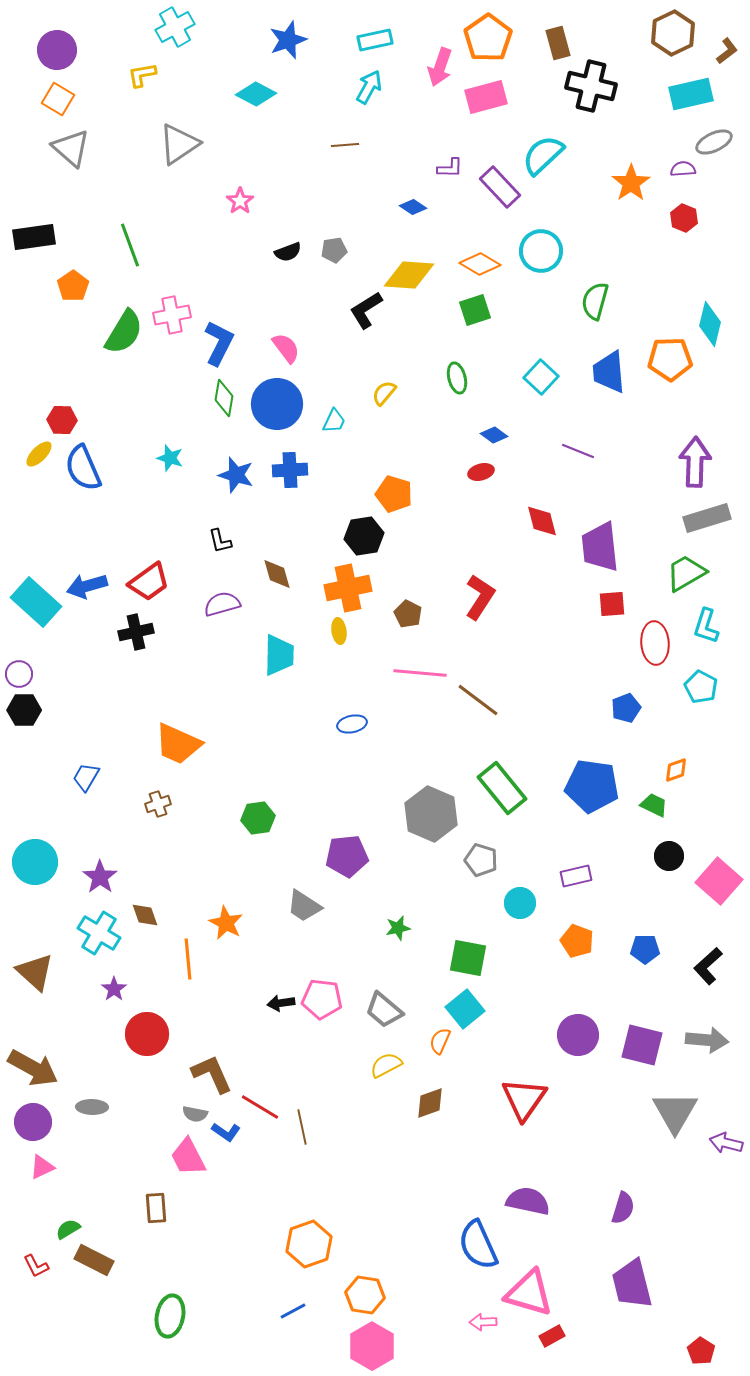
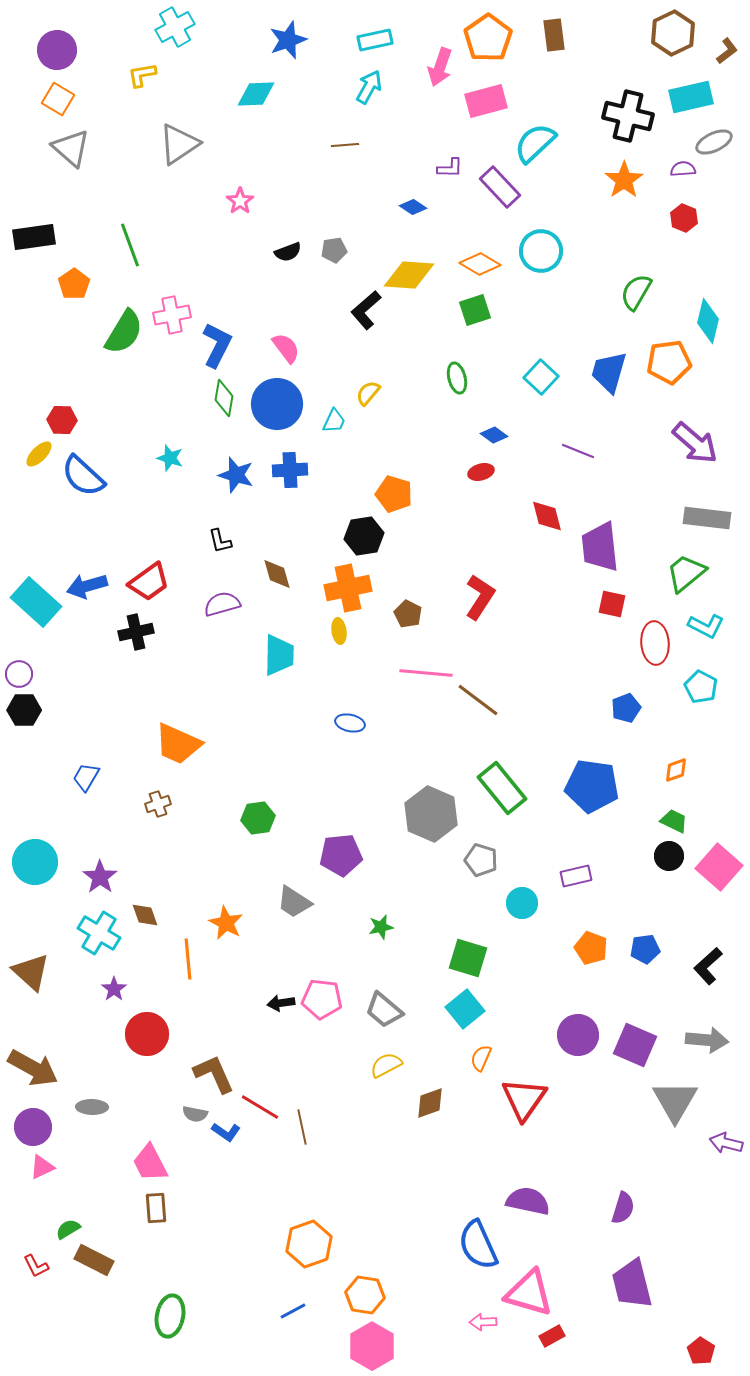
brown rectangle at (558, 43): moved 4 px left, 8 px up; rotated 8 degrees clockwise
black cross at (591, 86): moved 37 px right, 30 px down
cyan diamond at (256, 94): rotated 30 degrees counterclockwise
cyan rectangle at (691, 94): moved 3 px down
pink rectangle at (486, 97): moved 4 px down
cyan semicircle at (543, 155): moved 8 px left, 12 px up
orange star at (631, 183): moved 7 px left, 3 px up
orange pentagon at (73, 286): moved 1 px right, 2 px up
green semicircle at (595, 301): moved 41 px right, 9 px up; rotated 15 degrees clockwise
black L-shape at (366, 310): rotated 9 degrees counterclockwise
cyan diamond at (710, 324): moved 2 px left, 3 px up
blue L-shape at (219, 343): moved 2 px left, 2 px down
orange pentagon at (670, 359): moved 1 px left, 3 px down; rotated 6 degrees counterclockwise
blue trapezoid at (609, 372): rotated 21 degrees clockwise
yellow semicircle at (384, 393): moved 16 px left
purple arrow at (695, 462): moved 19 px up; rotated 129 degrees clockwise
blue semicircle at (83, 468): moved 8 px down; rotated 24 degrees counterclockwise
gray rectangle at (707, 518): rotated 24 degrees clockwise
red diamond at (542, 521): moved 5 px right, 5 px up
green trapezoid at (686, 573): rotated 9 degrees counterclockwise
red square at (612, 604): rotated 16 degrees clockwise
cyan L-shape at (706, 626): rotated 81 degrees counterclockwise
pink line at (420, 673): moved 6 px right
blue ellipse at (352, 724): moved 2 px left, 1 px up; rotated 24 degrees clockwise
green trapezoid at (654, 805): moved 20 px right, 16 px down
purple pentagon at (347, 856): moved 6 px left, 1 px up
pink square at (719, 881): moved 14 px up
cyan circle at (520, 903): moved 2 px right
gray trapezoid at (304, 906): moved 10 px left, 4 px up
green star at (398, 928): moved 17 px left, 1 px up
orange pentagon at (577, 941): moved 14 px right, 7 px down
blue pentagon at (645, 949): rotated 8 degrees counterclockwise
green square at (468, 958): rotated 6 degrees clockwise
brown triangle at (35, 972): moved 4 px left
orange semicircle at (440, 1041): moved 41 px right, 17 px down
purple square at (642, 1045): moved 7 px left; rotated 9 degrees clockwise
brown L-shape at (212, 1074): moved 2 px right
gray triangle at (675, 1112): moved 11 px up
purple circle at (33, 1122): moved 5 px down
pink trapezoid at (188, 1157): moved 38 px left, 6 px down
